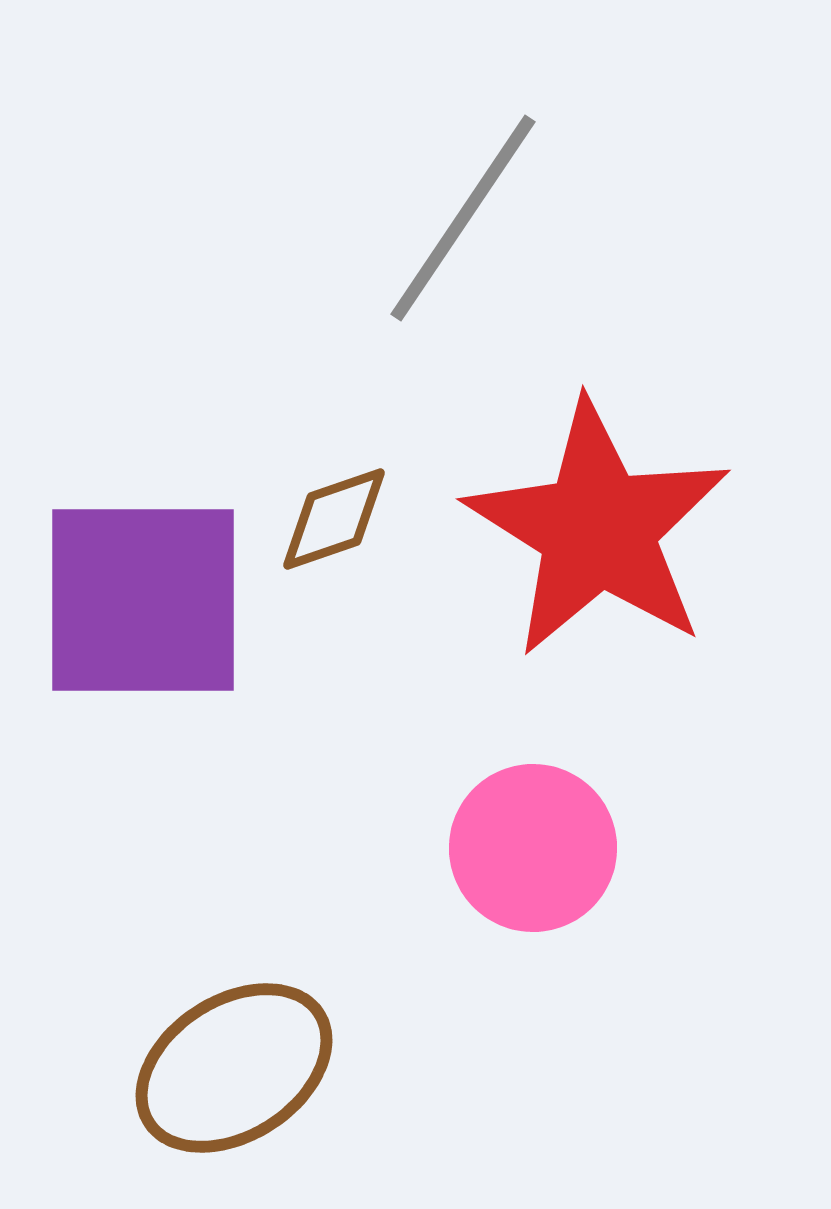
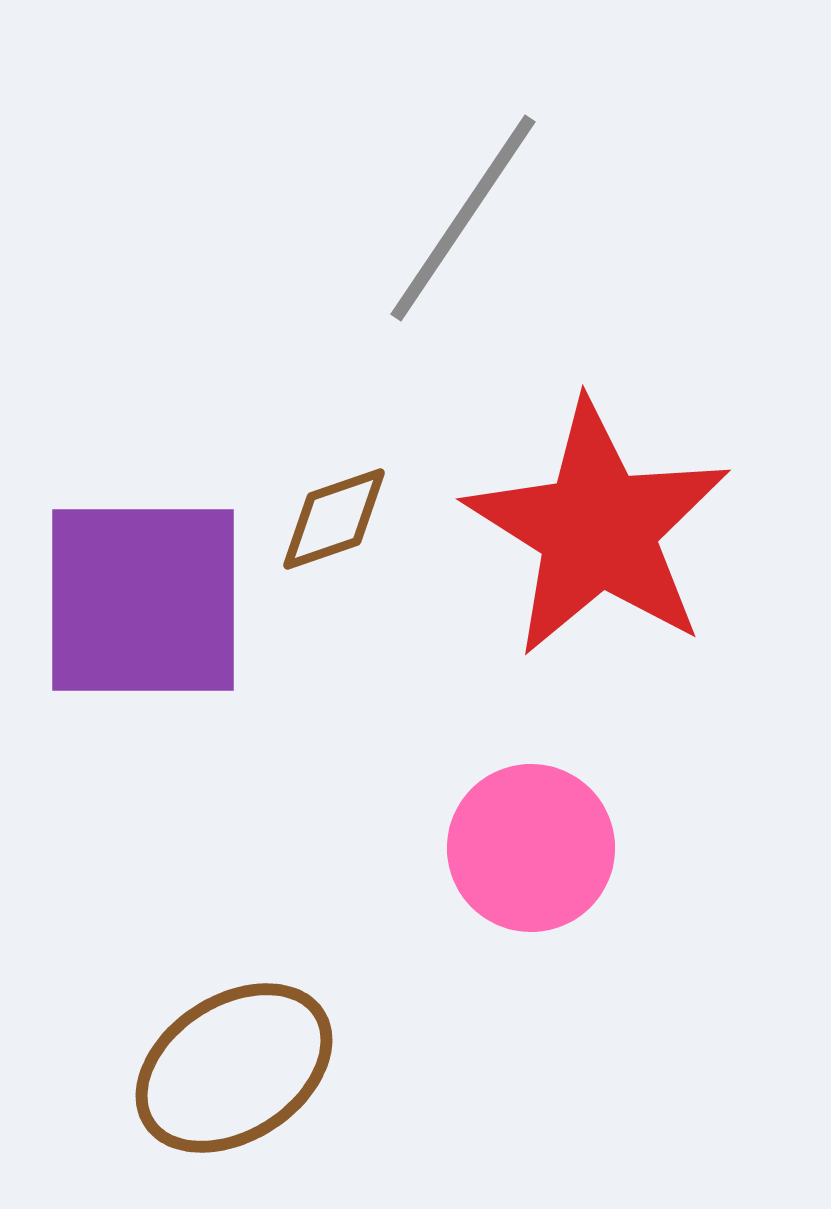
pink circle: moved 2 px left
